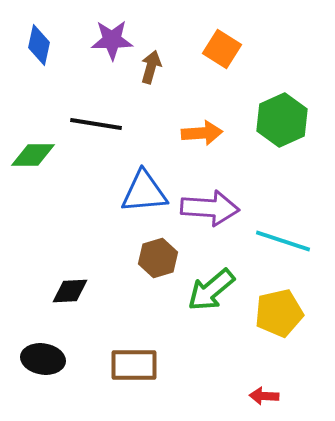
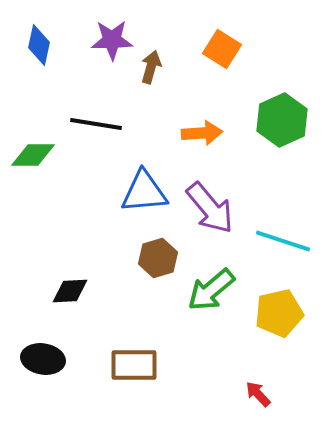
purple arrow: rotated 46 degrees clockwise
red arrow: moved 6 px left, 2 px up; rotated 44 degrees clockwise
